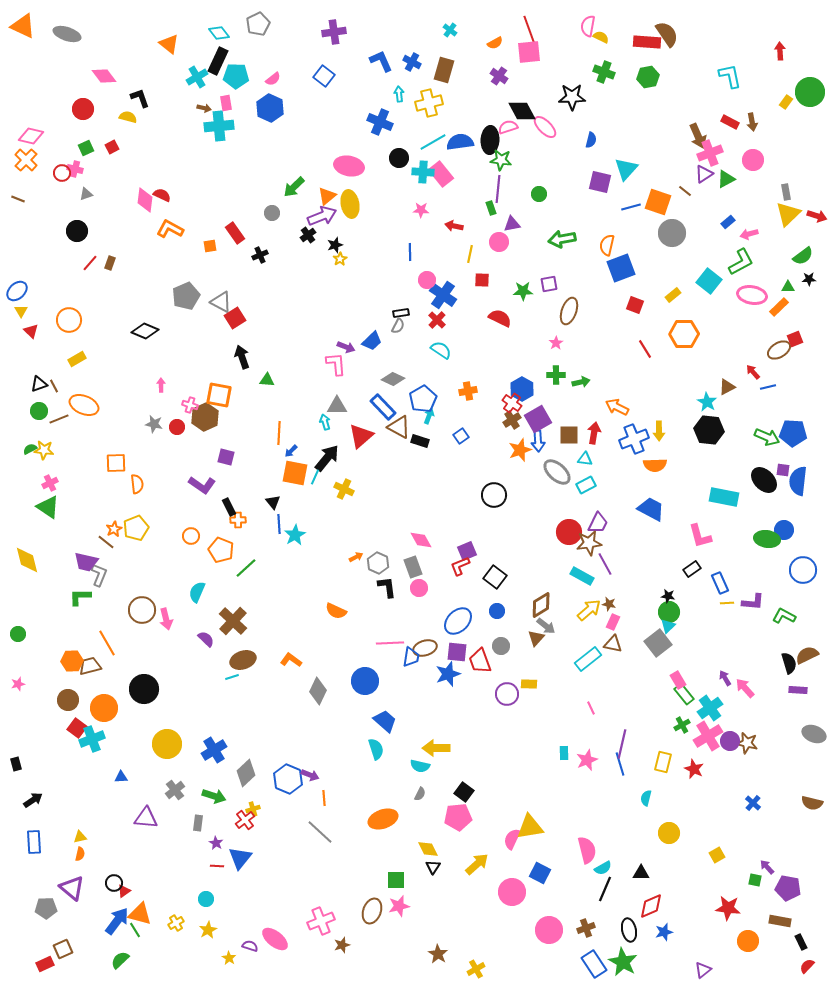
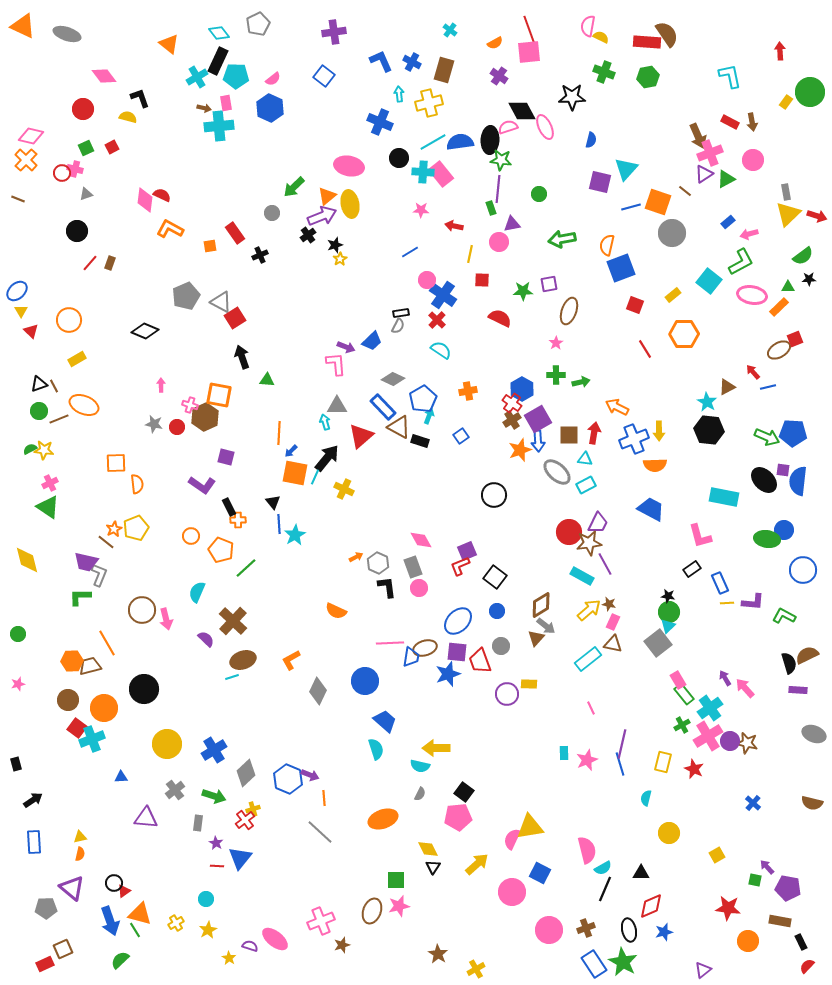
pink ellipse at (545, 127): rotated 20 degrees clockwise
blue line at (410, 252): rotated 60 degrees clockwise
orange L-shape at (291, 660): rotated 65 degrees counterclockwise
blue arrow at (117, 921): moved 7 px left; rotated 124 degrees clockwise
